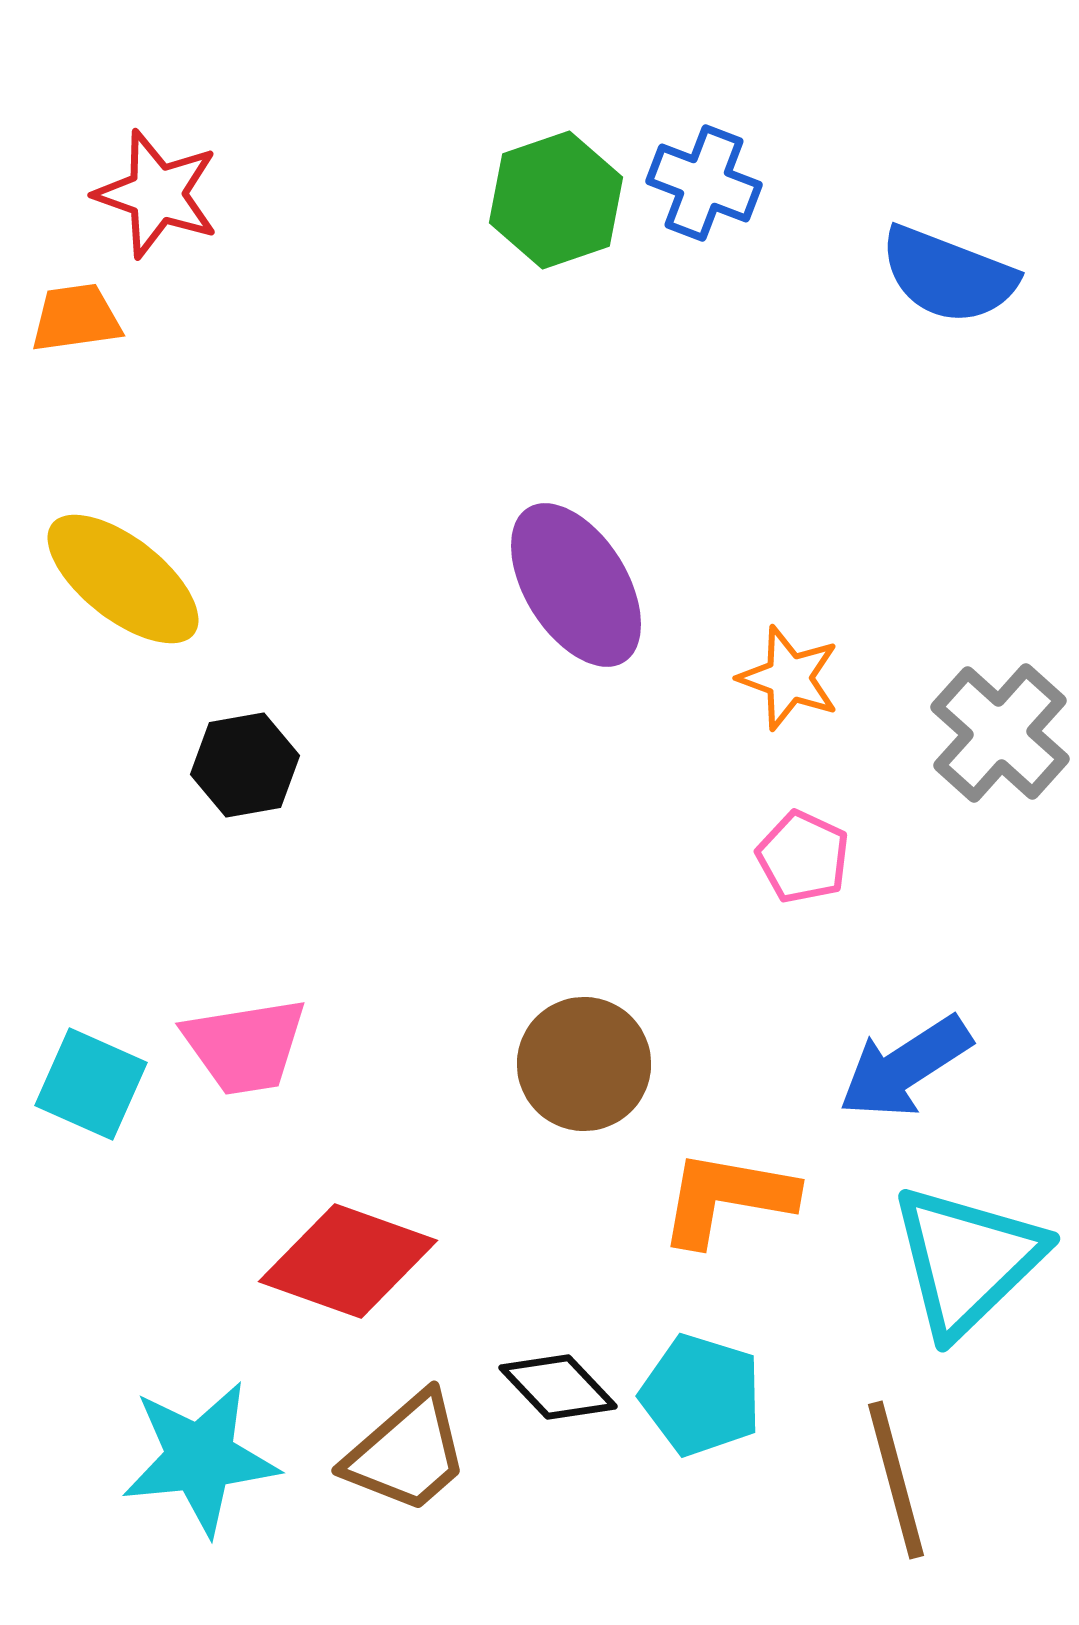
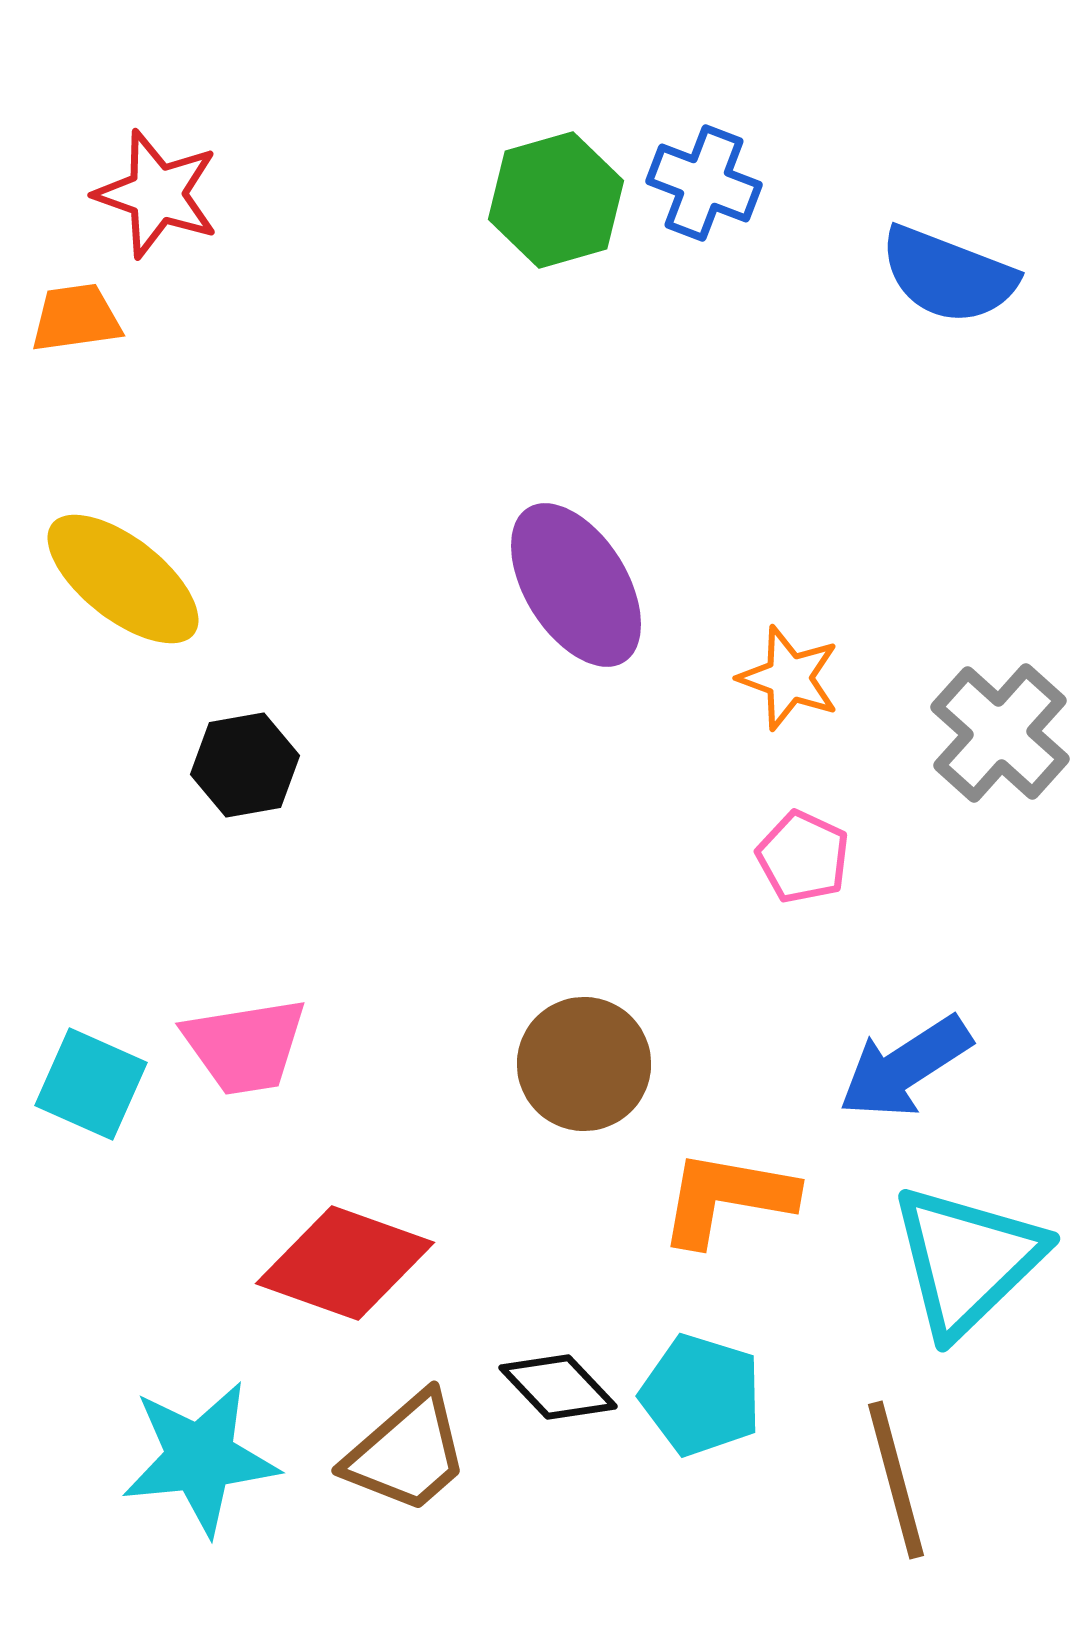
green hexagon: rotated 3 degrees clockwise
red diamond: moved 3 px left, 2 px down
